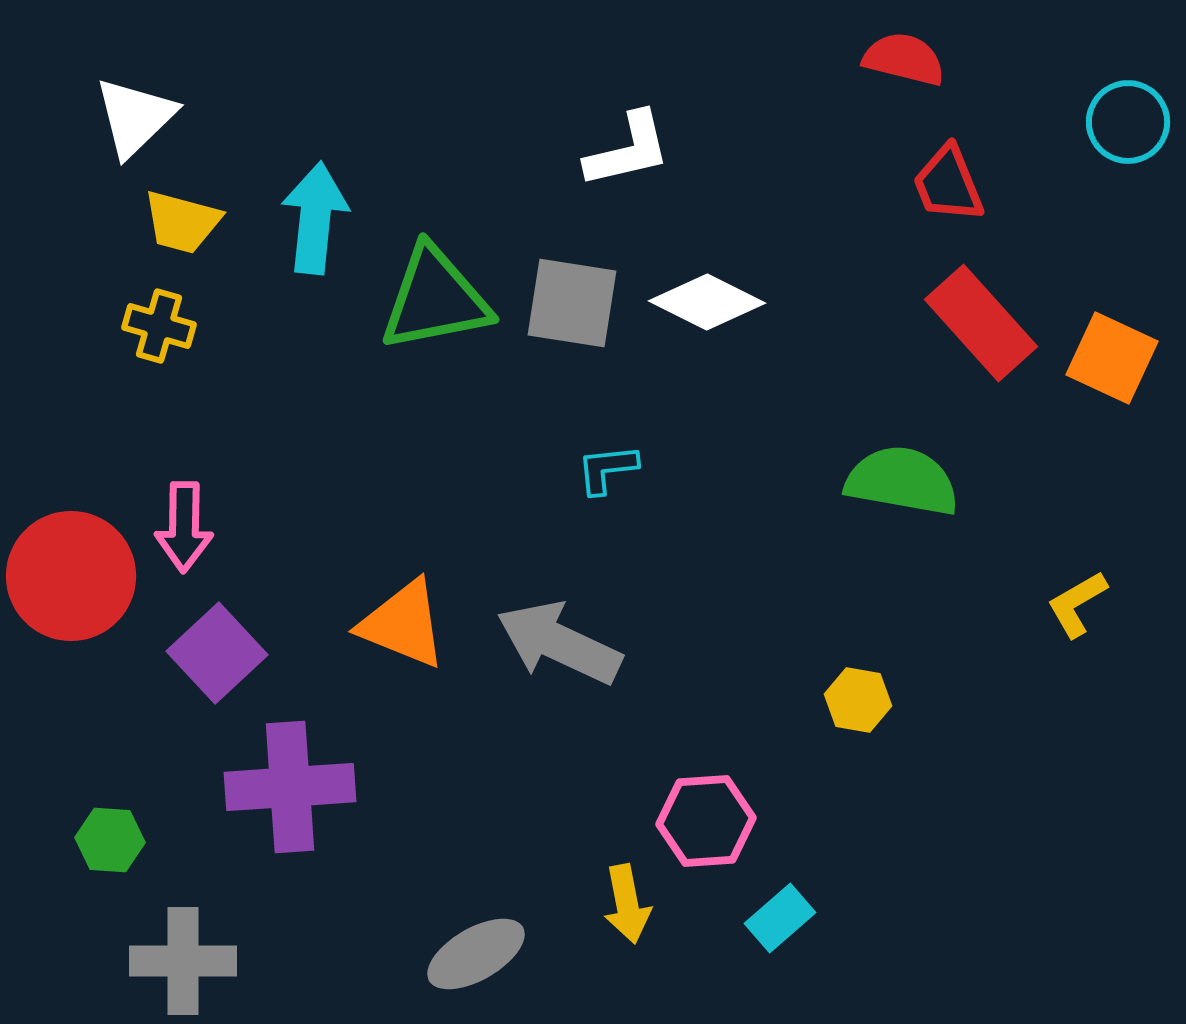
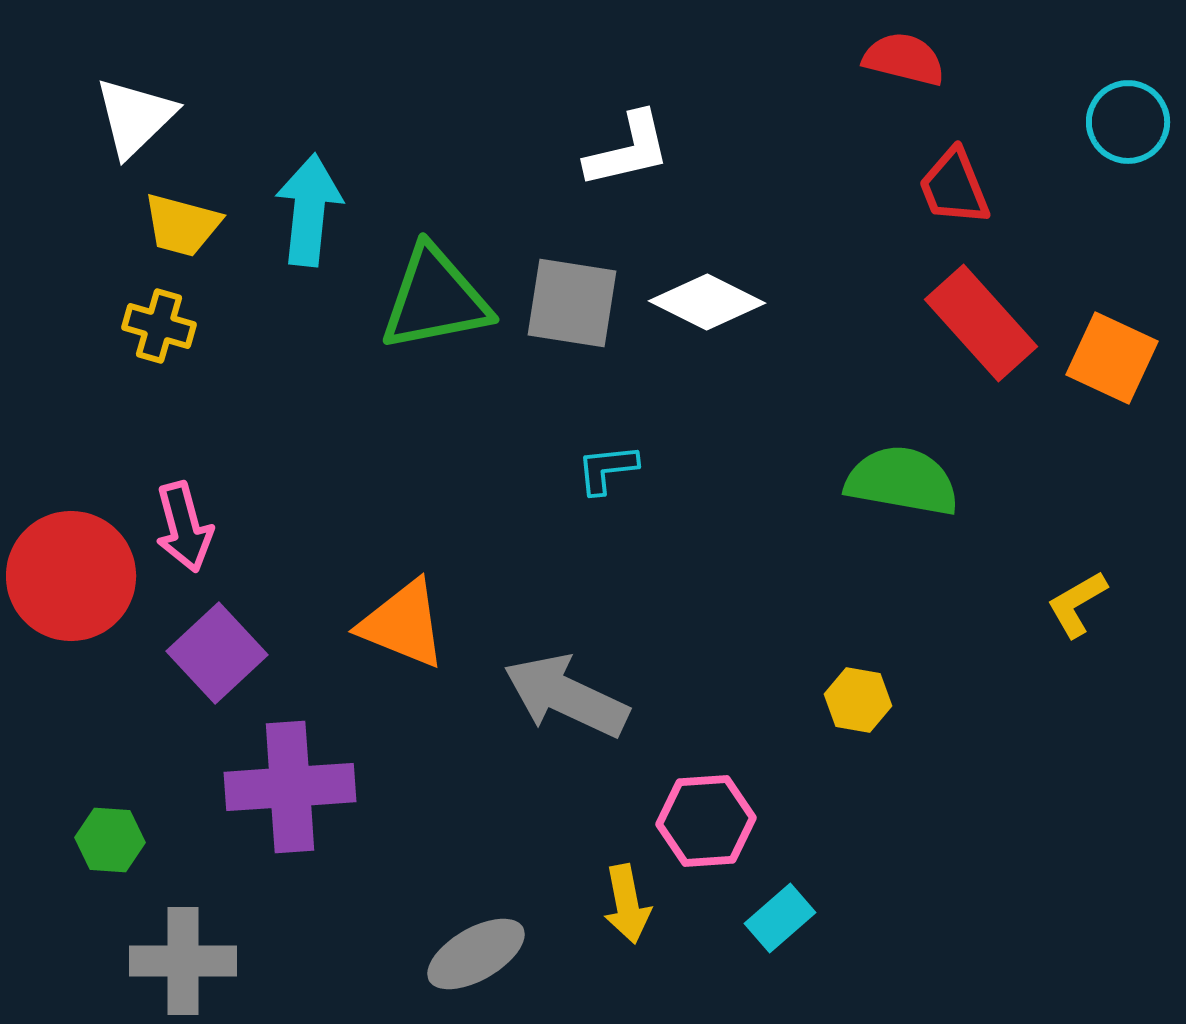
red trapezoid: moved 6 px right, 3 px down
cyan arrow: moved 6 px left, 8 px up
yellow trapezoid: moved 3 px down
pink arrow: rotated 16 degrees counterclockwise
gray arrow: moved 7 px right, 53 px down
